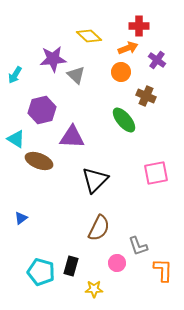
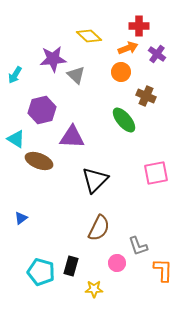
purple cross: moved 6 px up
